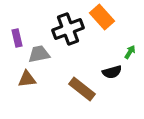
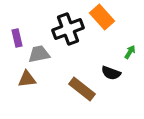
black semicircle: moved 1 px left, 1 px down; rotated 36 degrees clockwise
